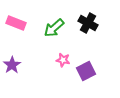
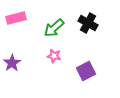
pink rectangle: moved 5 px up; rotated 36 degrees counterclockwise
pink star: moved 9 px left, 4 px up
purple star: moved 2 px up
